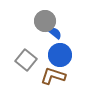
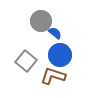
gray circle: moved 4 px left
gray square: moved 1 px down
